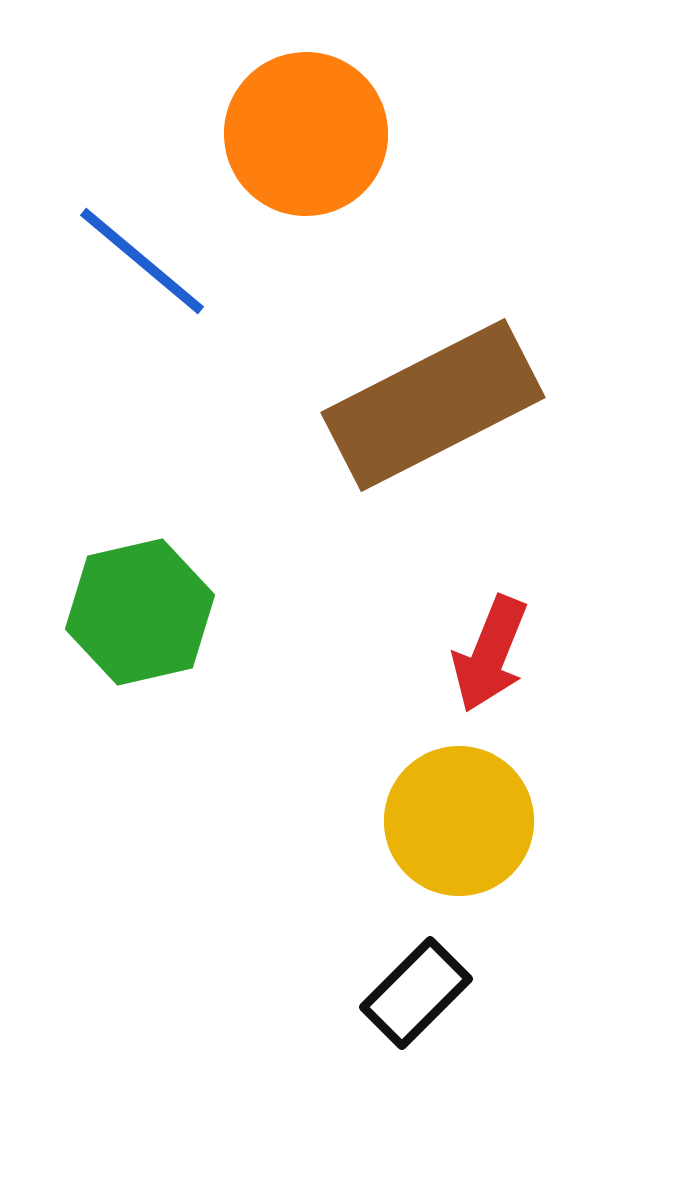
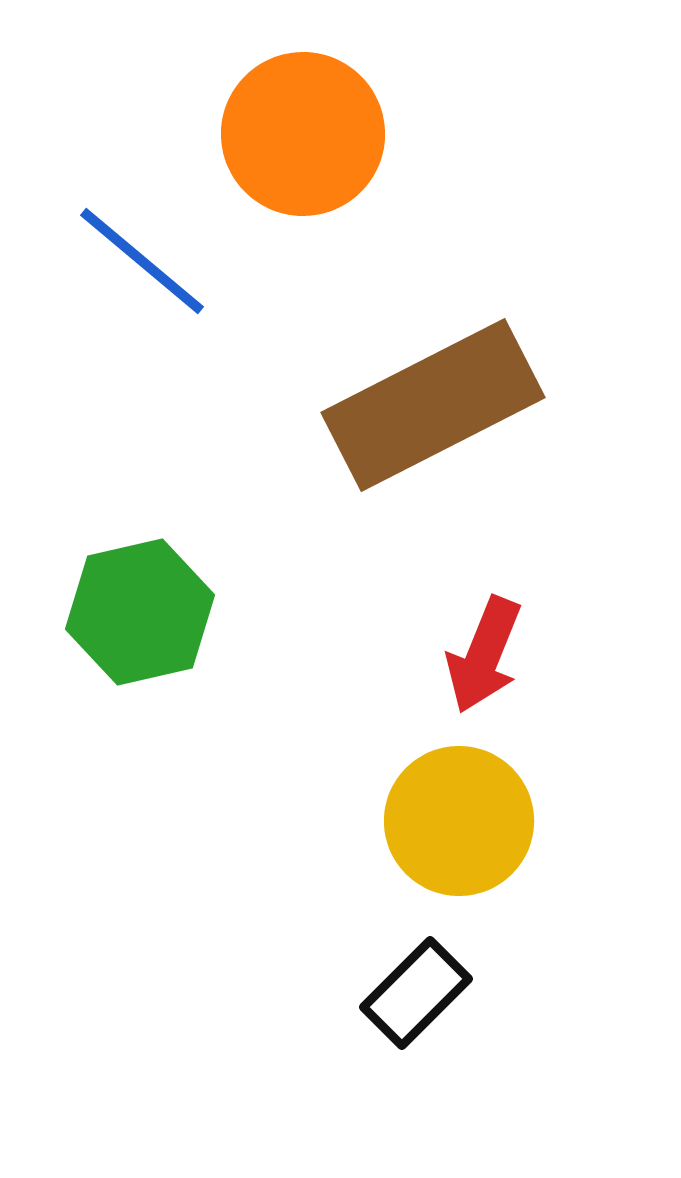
orange circle: moved 3 px left
red arrow: moved 6 px left, 1 px down
